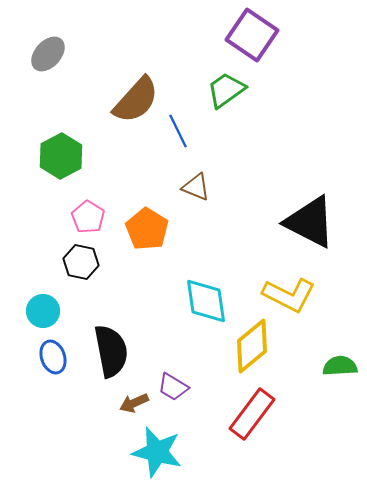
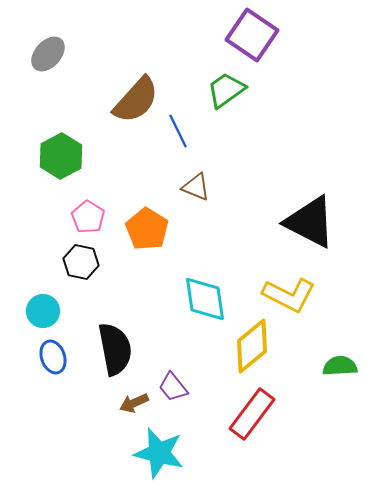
cyan diamond: moved 1 px left, 2 px up
black semicircle: moved 4 px right, 2 px up
purple trapezoid: rotated 20 degrees clockwise
cyan star: moved 2 px right, 1 px down
